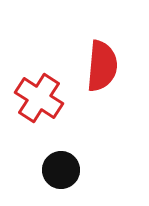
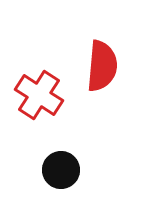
red cross: moved 3 px up
